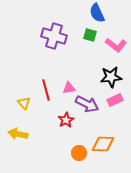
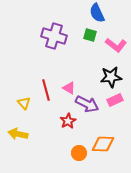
pink triangle: rotated 40 degrees clockwise
red star: moved 2 px right, 1 px down
